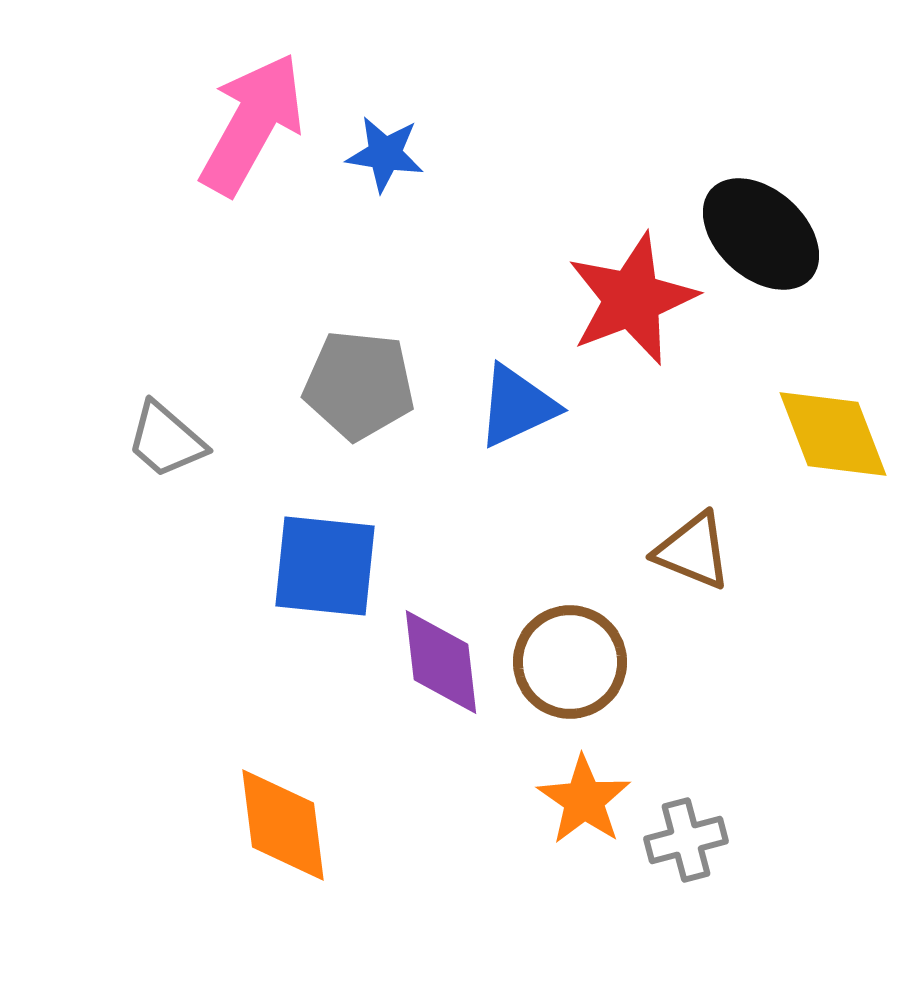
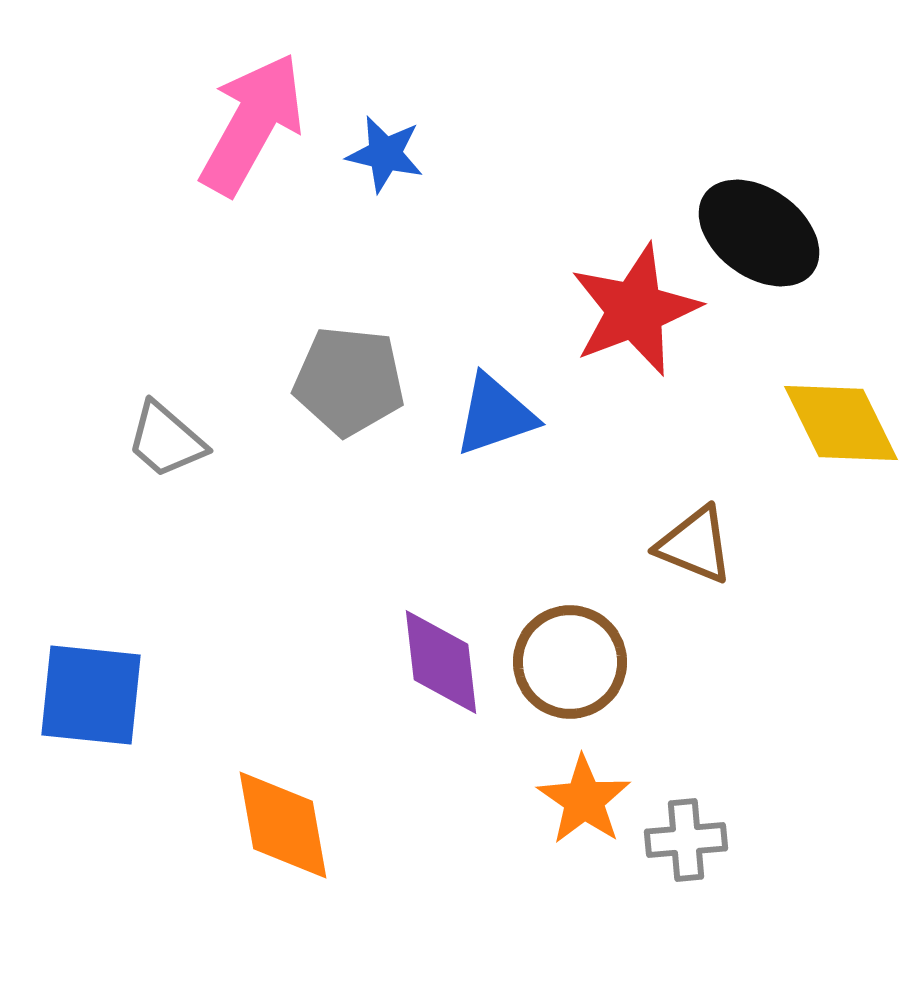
blue star: rotated 4 degrees clockwise
black ellipse: moved 2 px left, 1 px up; rotated 6 degrees counterclockwise
red star: moved 3 px right, 11 px down
gray pentagon: moved 10 px left, 4 px up
blue triangle: moved 22 px left, 9 px down; rotated 6 degrees clockwise
yellow diamond: moved 8 px right, 11 px up; rotated 5 degrees counterclockwise
brown triangle: moved 2 px right, 6 px up
blue square: moved 234 px left, 129 px down
orange diamond: rotated 3 degrees counterclockwise
gray cross: rotated 10 degrees clockwise
